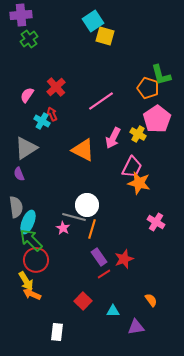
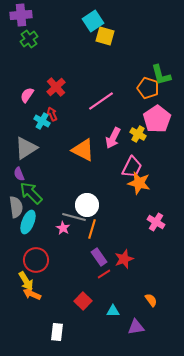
green arrow: moved 47 px up
